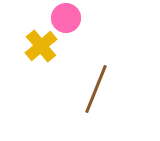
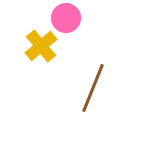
brown line: moved 3 px left, 1 px up
